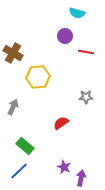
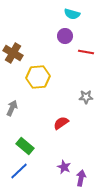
cyan semicircle: moved 5 px left, 1 px down
gray arrow: moved 1 px left, 1 px down
